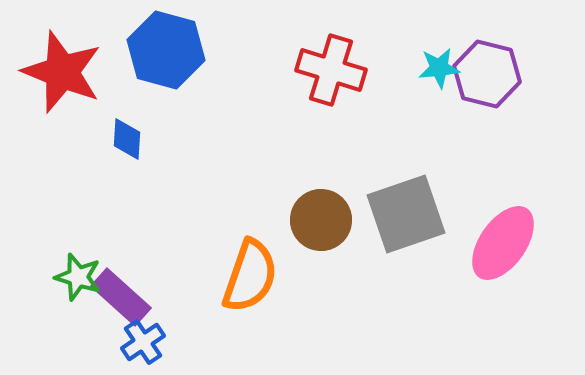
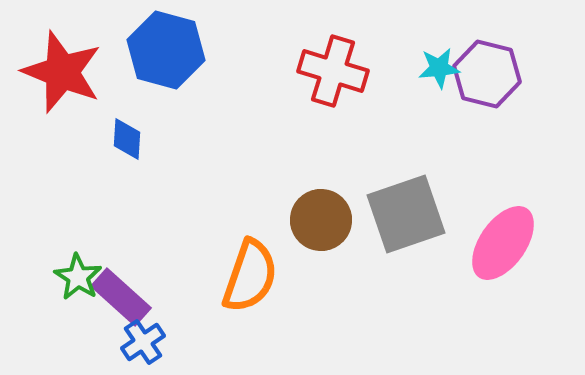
red cross: moved 2 px right, 1 px down
green star: rotated 15 degrees clockwise
